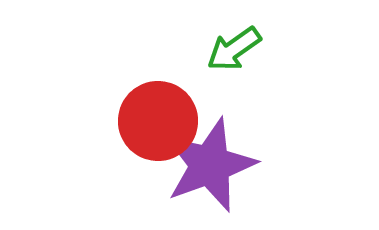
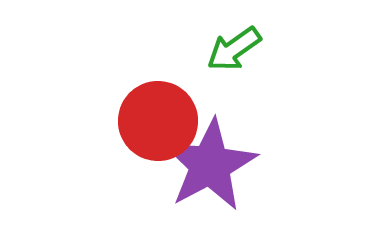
purple star: rotated 8 degrees counterclockwise
